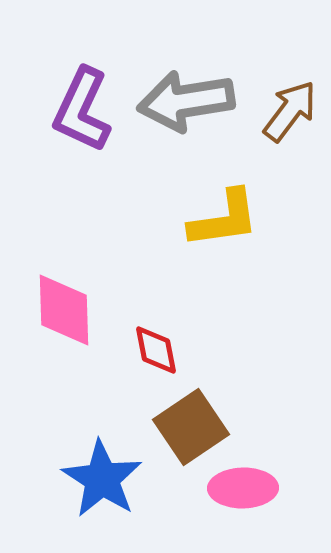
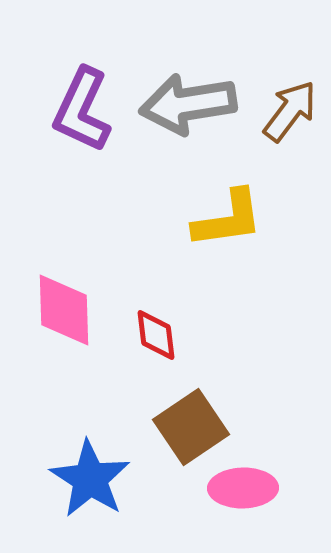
gray arrow: moved 2 px right, 3 px down
yellow L-shape: moved 4 px right
red diamond: moved 15 px up; rotated 4 degrees clockwise
blue star: moved 12 px left
